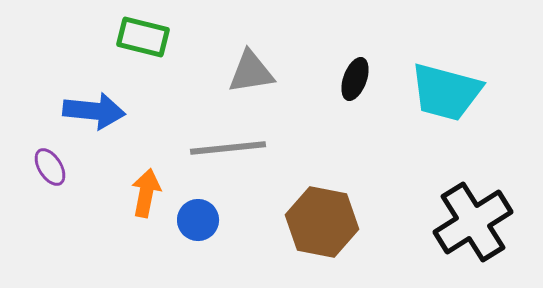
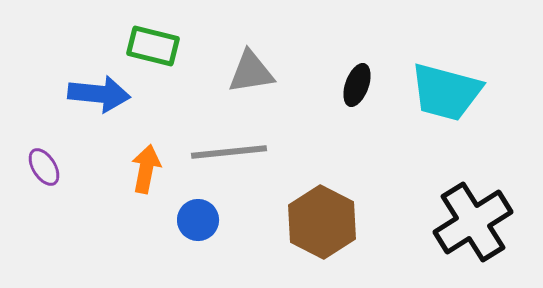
green rectangle: moved 10 px right, 9 px down
black ellipse: moved 2 px right, 6 px down
blue arrow: moved 5 px right, 17 px up
gray line: moved 1 px right, 4 px down
purple ellipse: moved 6 px left
orange arrow: moved 24 px up
brown hexagon: rotated 16 degrees clockwise
